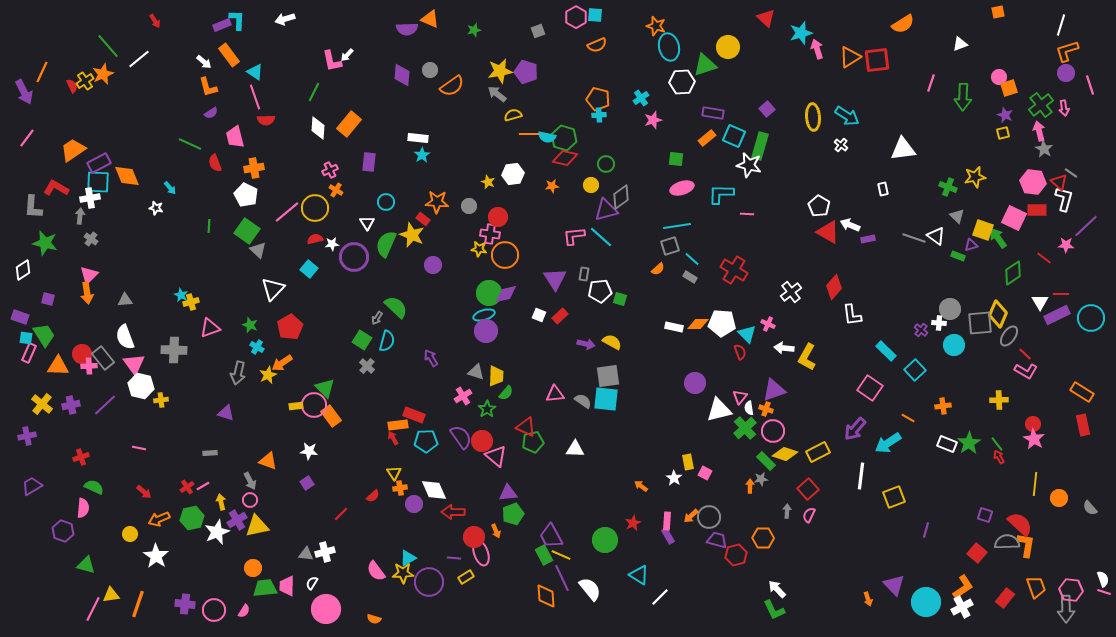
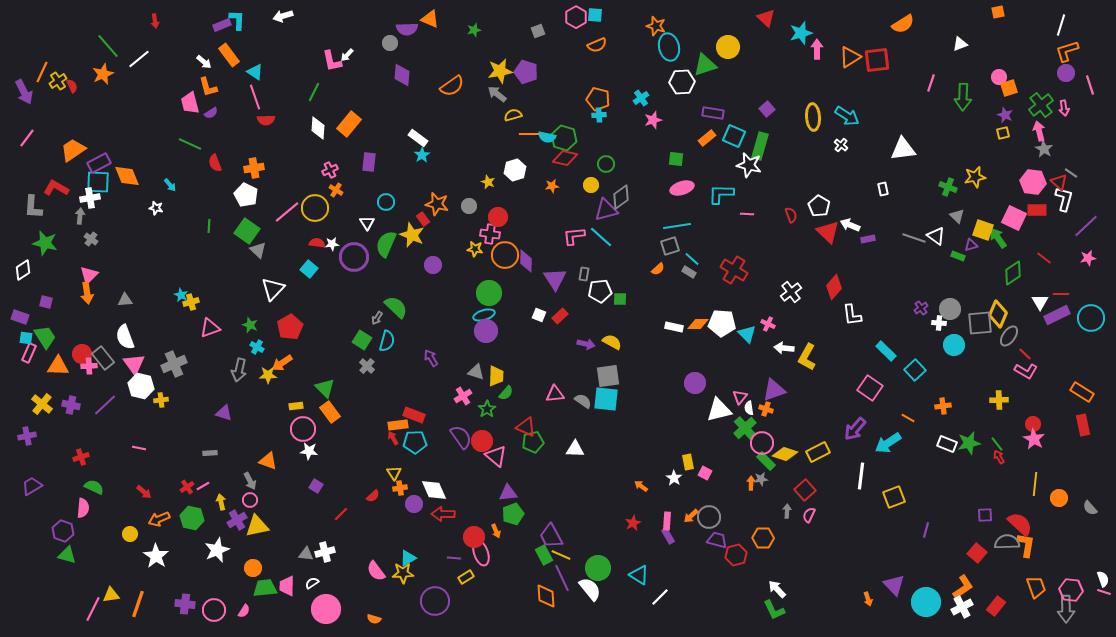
white arrow at (285, 19): moved 2 px left, 3 px up
red arrow at (155, 21): rotated 24 degrees clockwise
pink arrow at (817, 49): rotated 18 degrees clockwise
gray circle at (430, 70): moved 40 px left, 27 px up
yellow cross at (85, 81): moved 27 px left
pink trapezoid at (235, 137): moved 45 px left, 34 px up
white rectangle at (418, 138): rotated 30 degrees clockwise
white hexagon at (513, 174): moved 2 px right, 4 px up; rotated 10 degrees counterclockwise
cyan arrow at (170, 188): moved 3 px up
orange star at (437, 202): moved 2 px down; rotated 10 degrees clockwise
red rectangle at (423, 219): rotated 16 degrees clockwise
red triangle at (828, 232): rotated 15 degrees clockwise
red semicircle at (315, 239): moved 2 px right, 4 px down; rotated 21 degrees clockwise
pink star at (1066, 245): moved 22 px right, 13 px down; rotated 14 degrees counterclockwise
yellow star at (479, 249): moved 4 px left
gray rectangle at (690, 277): moved 1 px left, 5 px up
purple diamond at (506, 294): moved 20 px right, 33 px up; rotated 75 degrees counterclockwise
purple square at (48, 299): moved 2 px left, 3 px down
green square at (620, 299): rotated 16 degrees counterclockwise
purple cross at (921, 330): moved 22 px up; rotated 16 degrees clockwise
green trapezoid at (44, 335): moved 1 px right, 2 px down
gray cross at (174, 350): moved 14 px down; rotated 25 degrees counterclockwise
red semicircle at (740, 352): moved 51 px right, 137 px up
gray arrow at (238, 373): moved 1 px right, 3 px up
yellow star at (268, 375): rotated 24 degrees clockwise
purple cross at (71, 405): rotated 24 degrees clockwise
pink circle at (314, 405): moved 11 px left, 24 px down
purple triangle at (226, 413): moved 2 px left
orange rectangle at (331, 416): moved 1 px left, 4 px up
pink circle at (773, 431): moved 11 px left, 12 px down
cyan pentagon at (426, 441): moved 11 px left, 1 px down
green star at (969, 443): rotated 20 degrees clockwise
purple square at (307, 483): moved 9 px right, 3 px down; rotated 24 degrees counterclockwise
orange arrow at (750, 486): moved 1 px right, 3 px up
red square at (808, 489): moved 3 px left, 1 px down
red arrow at (453, 512): moved 10 px left, 2 px down
purple square at (985, 515): rotated 21 degrees counterclockwise
green hexagon at (192, 518): rotated 25 degrees clockwise
white star at (217, 532): moved 18 px down
green circle at (605, 540): moved 7 px left, 28 px down
green triangle at (86, 565): moved 19 px left, 10 px up
purple circle at (429, 582): moved 6 px right, 19 px down
white semicircle at (312, 583): rotated 24 degrees clockwise
red rectangle at (1005, 598): moved 9 px left, 8 px down
